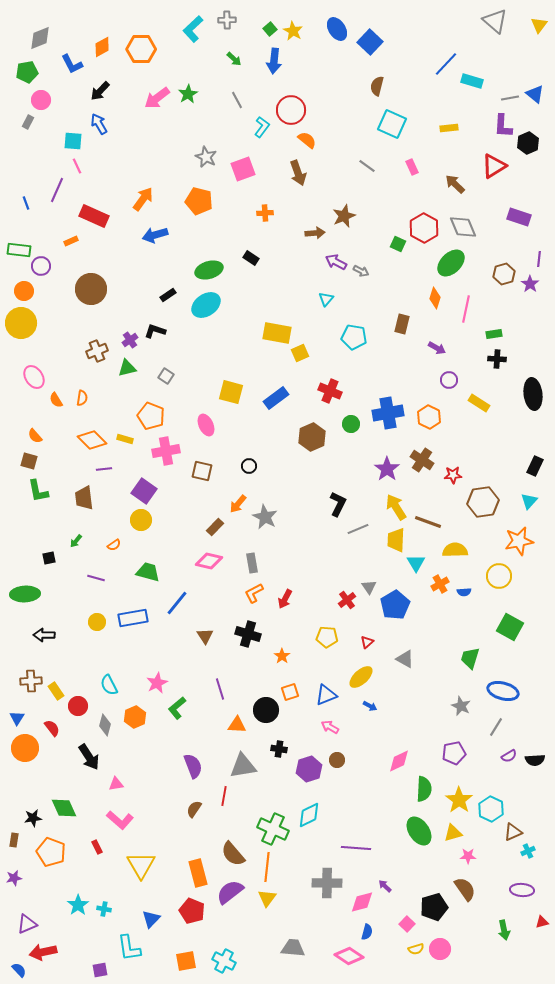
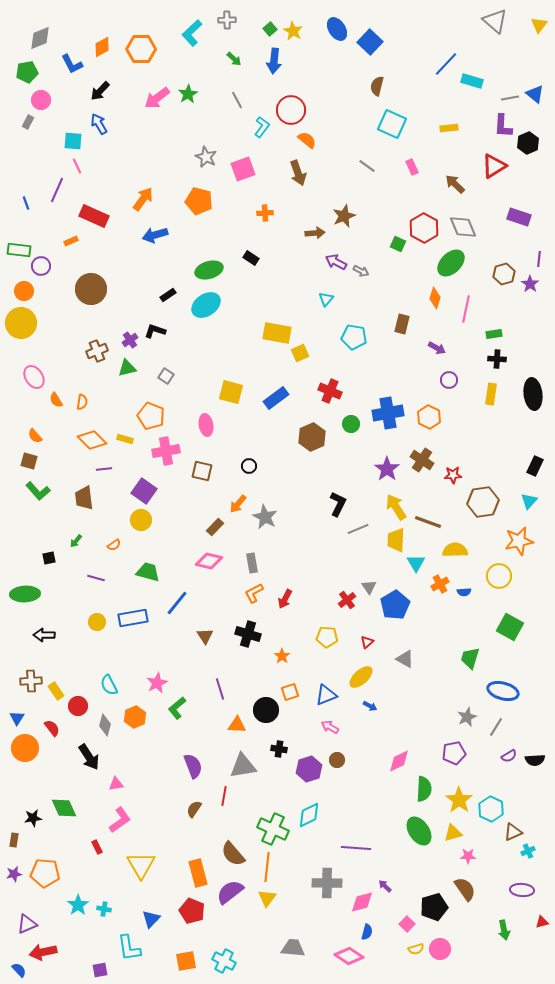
cyan L-shape at (193, 29): moved 1 px left, 4 px down
orange semicircle at (82, 398): moved 4 px down
yellow rectangle at (479, 403): moved 12 px right, 9 px up; rotated 65 degrees clockwise
pink ellipse at (206, 425): rotated 15 degrees clockwise
green L-shape at (38, 491): rotated 30 degrees counterclockwise
gray star at (461, 706): moved 6 px right, 11 px down; rotated 24 degrees clockwise
pink L-shape at (120, 820): rotated 76 degrees counterclockwise
orange pentagon at (51, 852): moved 6 px left, 21 px down; rotated 16 degrees counterclockwise
purple star at (14, 878): moved 4 px up
